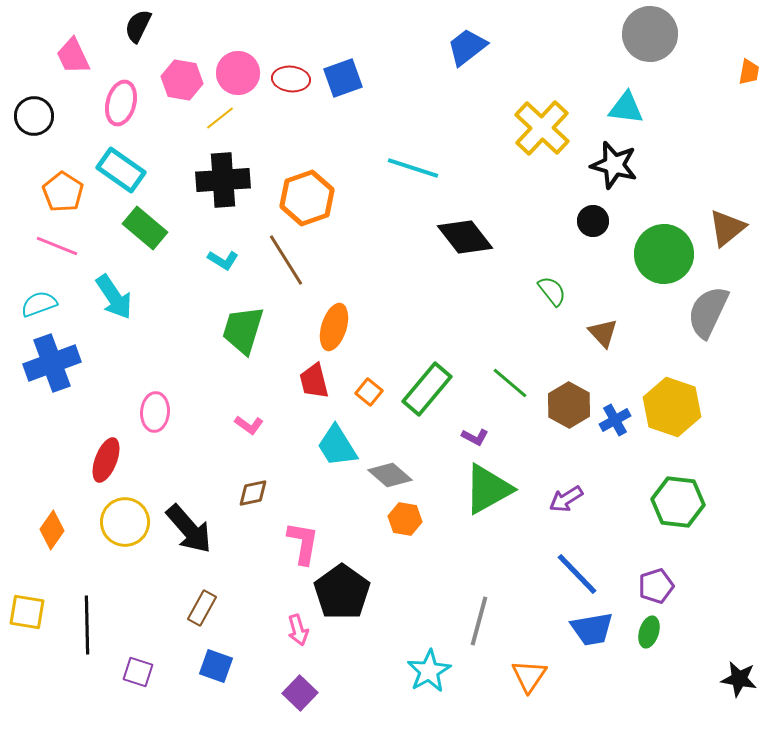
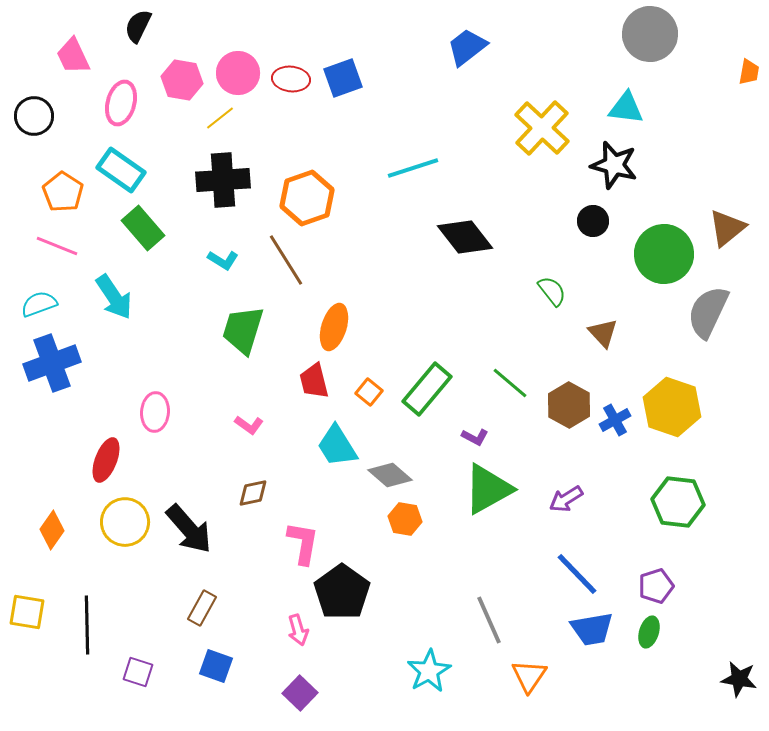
cyan line at (413, 168): rotated 36 degrees counterclockwise
green rectangle at (145, 228): moved 2 px left; rotated 9 degrees clockwise
gray line at (479, 621): moved 10 px right, 1 px up; rotated 39 degrees counterclockwise
